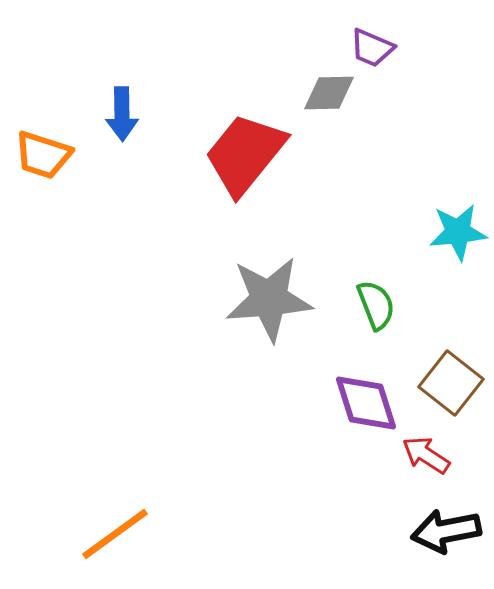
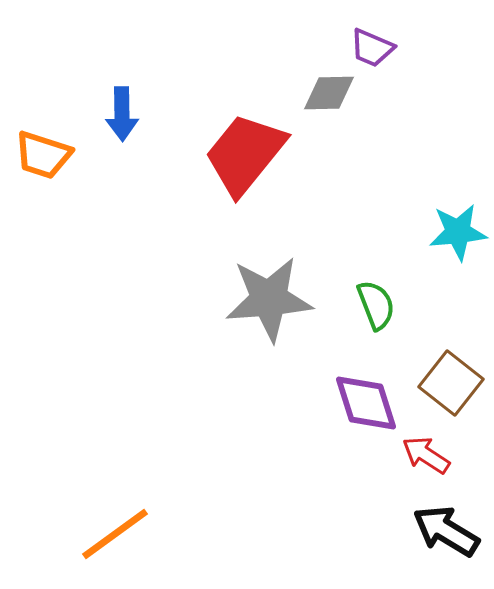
black arrow: rotated 42 degrees clockwise
